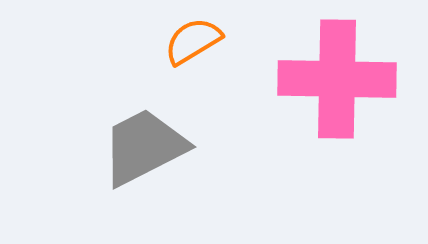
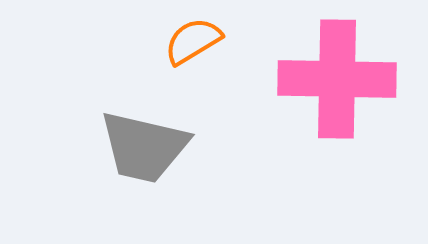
gray trapezoid: rotated 140 degrees counterclockwise
